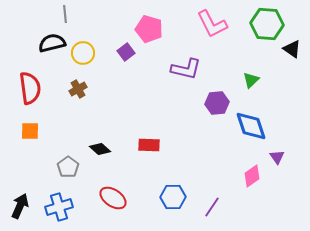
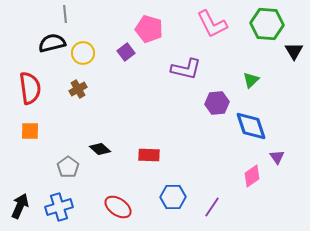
black triangle: moved 2 px right, 2 px down; rotated 24 degrees clockwise
red rectangle: moved 10 px down
red ellipse: moved 5 px right, 9 px down
